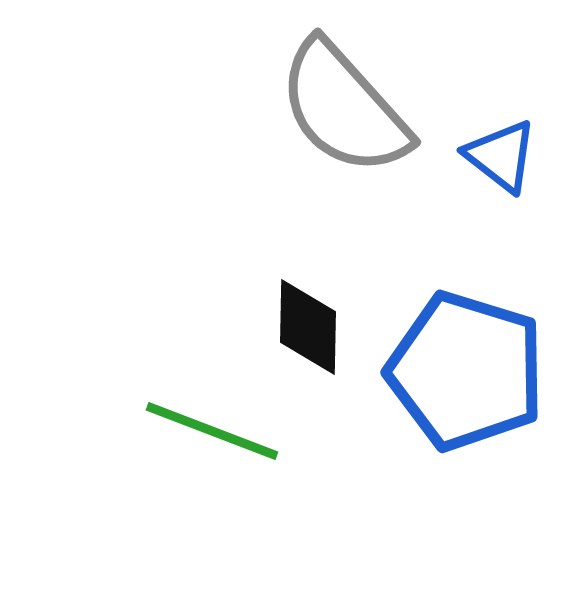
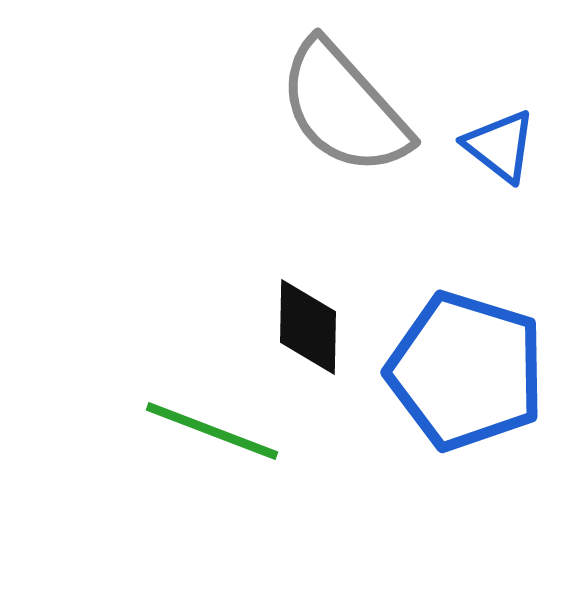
blue triangle: moved 1 px left, 10 px up
